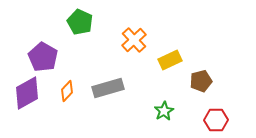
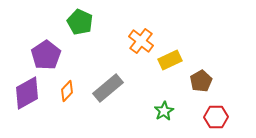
orange cross: moved 7 px right, 1 px down; rotated 10 degrees counterclockwise
purple pentagon: moved 3 px right, 2 px up; rotated 8 degrees clockwise
brown pentagon: rotated 15 degrees counterclockwise
gray rectangle: rotated 24 degrees counterclockwise
red hexagon: moved 3 px up
